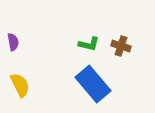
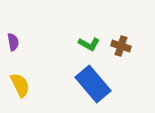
green L-shape: rotated 15 degrees clockwise
